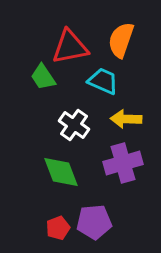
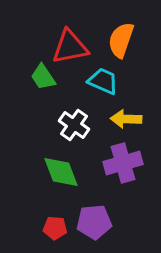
red pentagon: moved 3 px left; rotated 25 degrees clockwise
